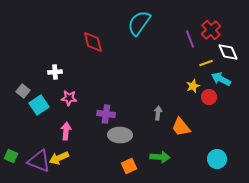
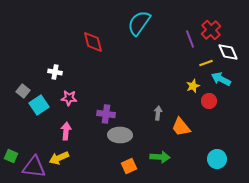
white cross: rotated 16 degrees clockwise
red circle: moved 4 px down
purple triangle: moved 5 px left, 6 px down; rotated 15 degrees counterclockwise
